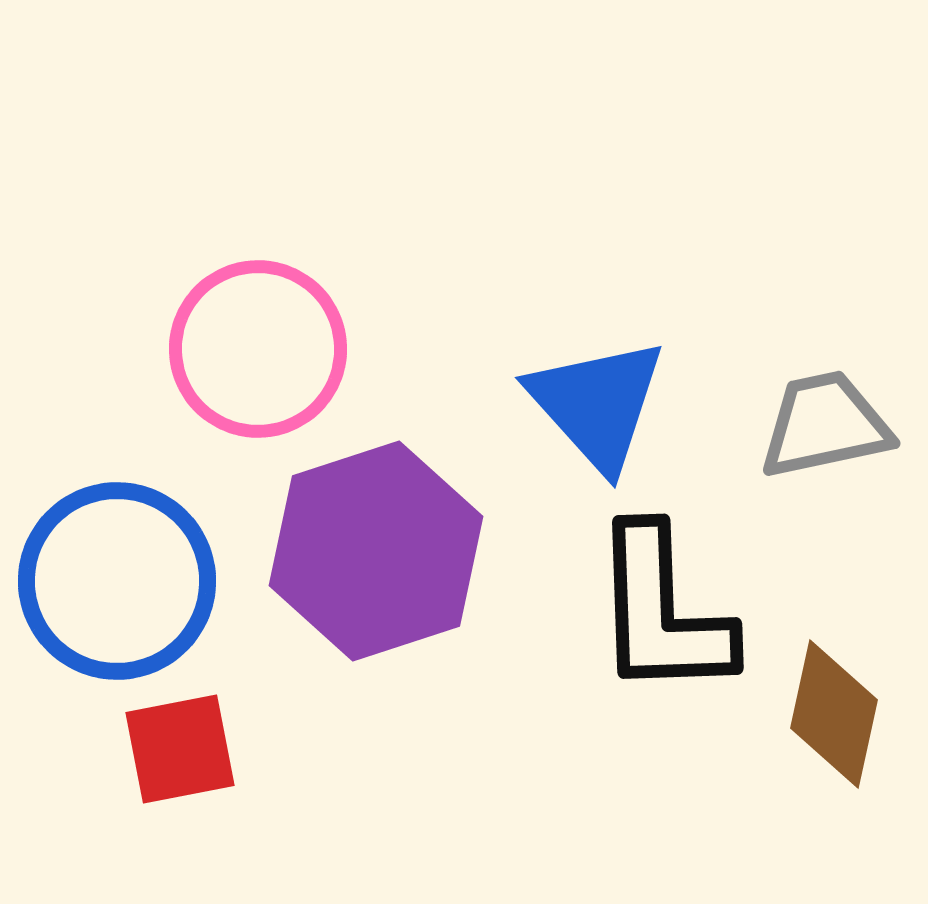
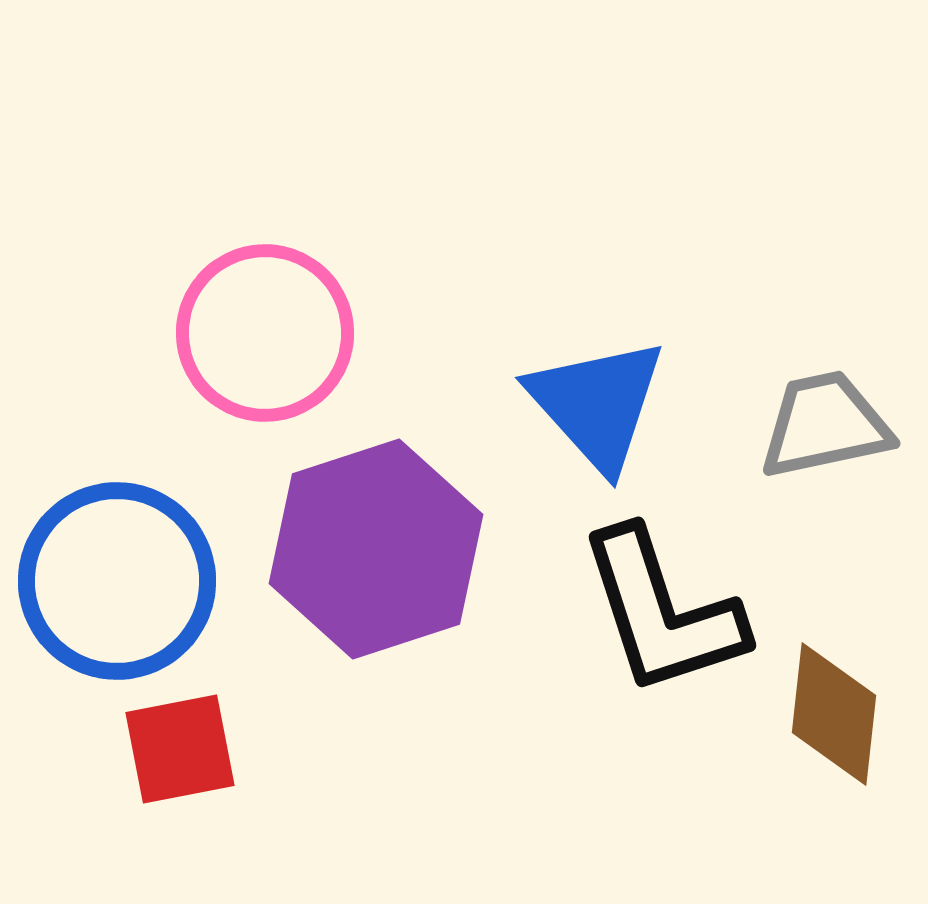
pink circle: moved 7 px right, 16 px up
purple hexagon: moved 2 px up
black L-shape: rotated 16 degrees counterclockwise
brown diamond: rotated 6 degrees counterclockwise
